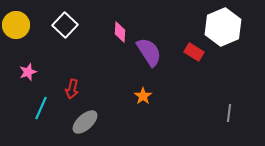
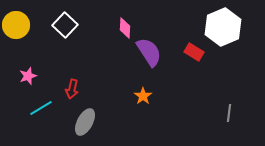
pink diamond: moved 5 px right, 4 px up
pink star: moved 4 px down
cyan line: rotated 35 degrees clockwise
gray ellipse: rotated 20 degrees counterclockwise
